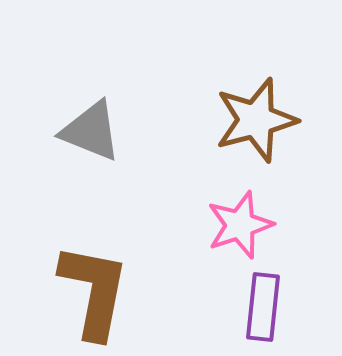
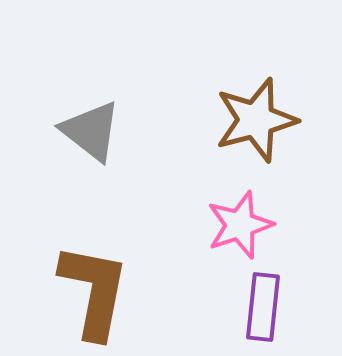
gray triangle: rotated 16 degrees clockwise
